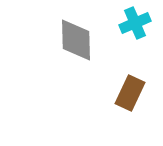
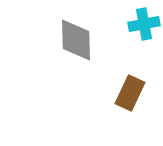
cyan cross: moved 9 px right, 1 px down; rotated 12 degrees clockwise
